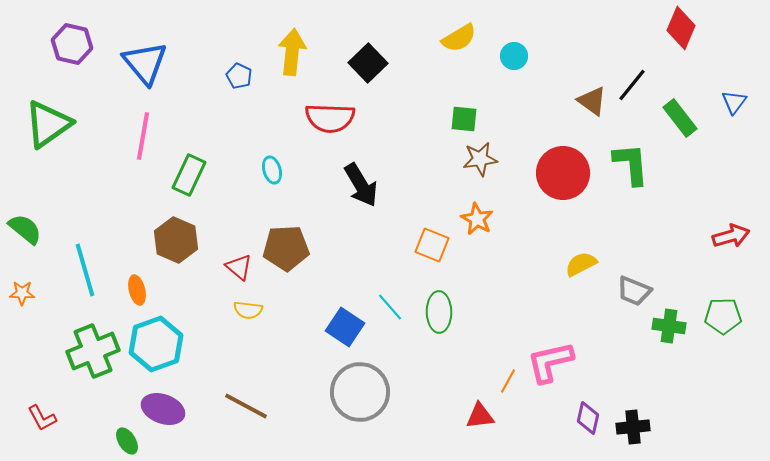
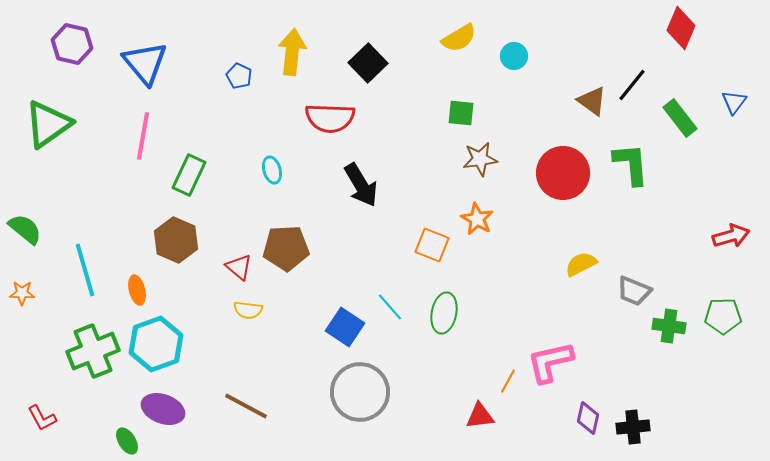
green square at (464, 119): moved 3 px left, 6 px up
green ellipse at (439, 312): moved 5 px right, 1 px down; rotated 12 degrees clockwise
